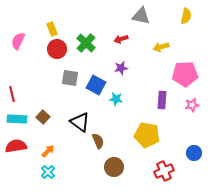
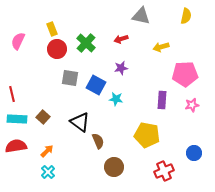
orange arrow: moved 1 px left
